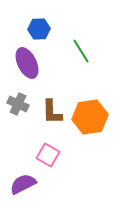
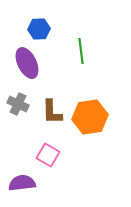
green line: rotated 25 degrees clockwise
purple semicircle: moved 1 px left, 1 px up; rotated 20 degrees clockwise
